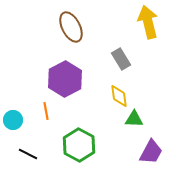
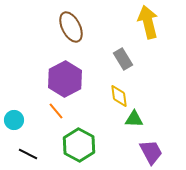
gray rectangle: moved 2 px right
orange line: moved 10 px right; rotated 30 degrees counterclockwise
cyan circle: moved 1 px right
purple trapezoid: rotated 56 degrees counterclockwise
